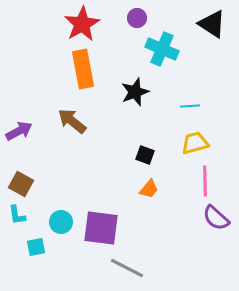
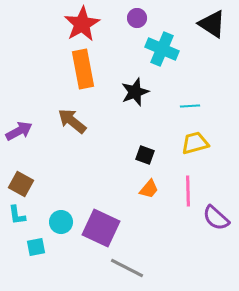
pink line: moved 17 px left, 10 px down
purple square: rotated 18 degrees clockwise
